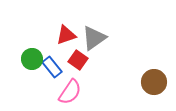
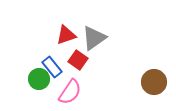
green circle: moved 7 px right, 20 px down
